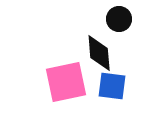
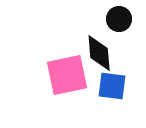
pink square: moved 1 px right, 7 px up
